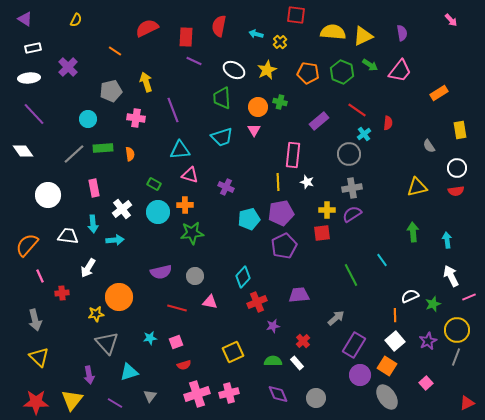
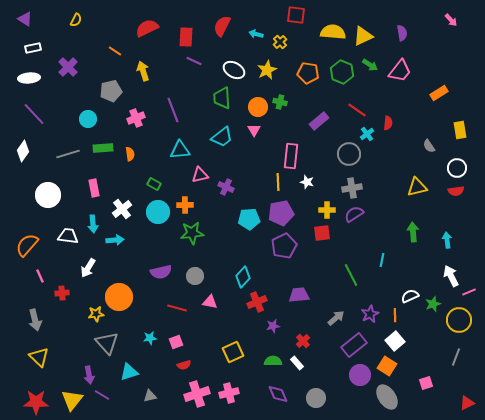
red semicircle at (219, 26): moved 3 px right; rotated 15 degrees clockwise
yellow arrow at (146, 82): moved 3 px left, 11 px up
pink cross at (136, 118): rotated 30 degrees counterclockwise
cyan cross at (364, 134): moved 3 px right
cyan trapezoid at (222, 137): rotated 20 degrees counterclockwise
white diamond at (23, 151): rotated 70 degrees clockwise
gray line at (74, 154): moved 6 px left; rotated 25 degrees clockwise
pink rectangle at (293, 155): moved 2 px left, 1 px down
pink triangle at (190, 175): moved 10 px right; rotated 30 degrees counterclockwise
purple semicircle at (352, 214): moved 2 px right
cyan pentagon at (249, 219): rotated 10 degrees clockwise
cyan line at (382, 260): rotated 48 degrees clockwise
pink line at (469, 297): moved 5 px up
yellow circle at (457, 330): moved 2 px right, 10 px up
purple star at (428, 341): moved 58 px left, 27 px up
purple rectangle at (354, 345): rotated 20 degrees clockwise
pink square at (426, 383): rotated 24 degrees clockwise
gray triangle at (150, 396): rotated 40 degrees clockwise
purple line at (115, 403): moved 13 px left, 8 px up
